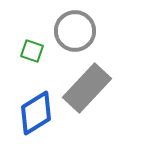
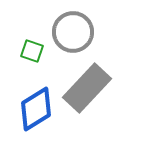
gray circle: moved 2 px left, 1 px down
blue diamond: moved 4 px up
